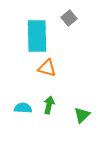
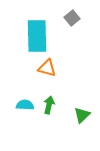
gray square: moved 3 px right
cyan semicircle: moved 2 px right, 3 px up
